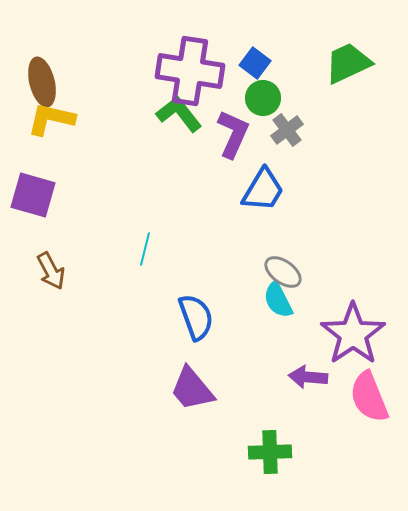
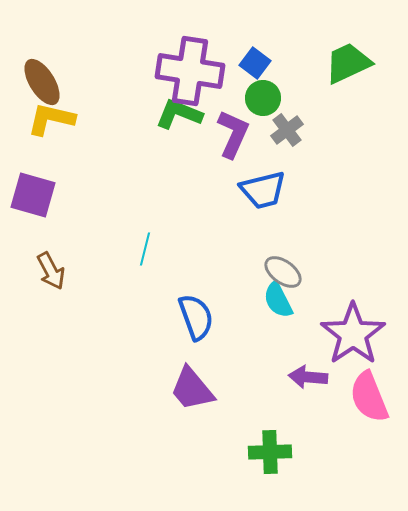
brown ellipse: rotated 18 degrees counterclockwise
green L-shape: rotated 30 degrees counterclockwise
blue trapezoid: rotated 45 degrees clockwise
